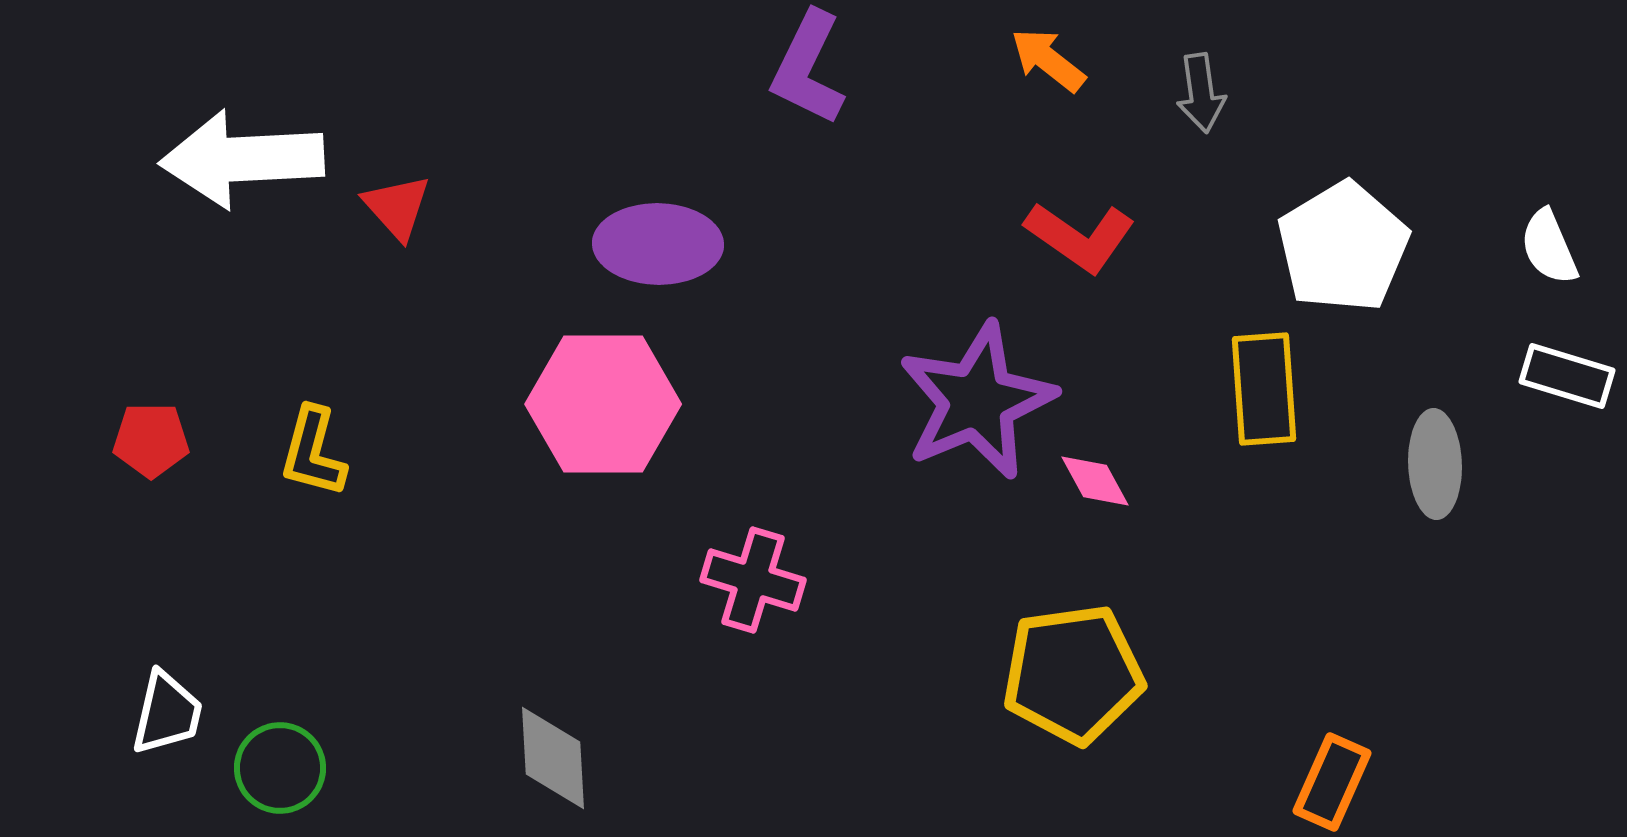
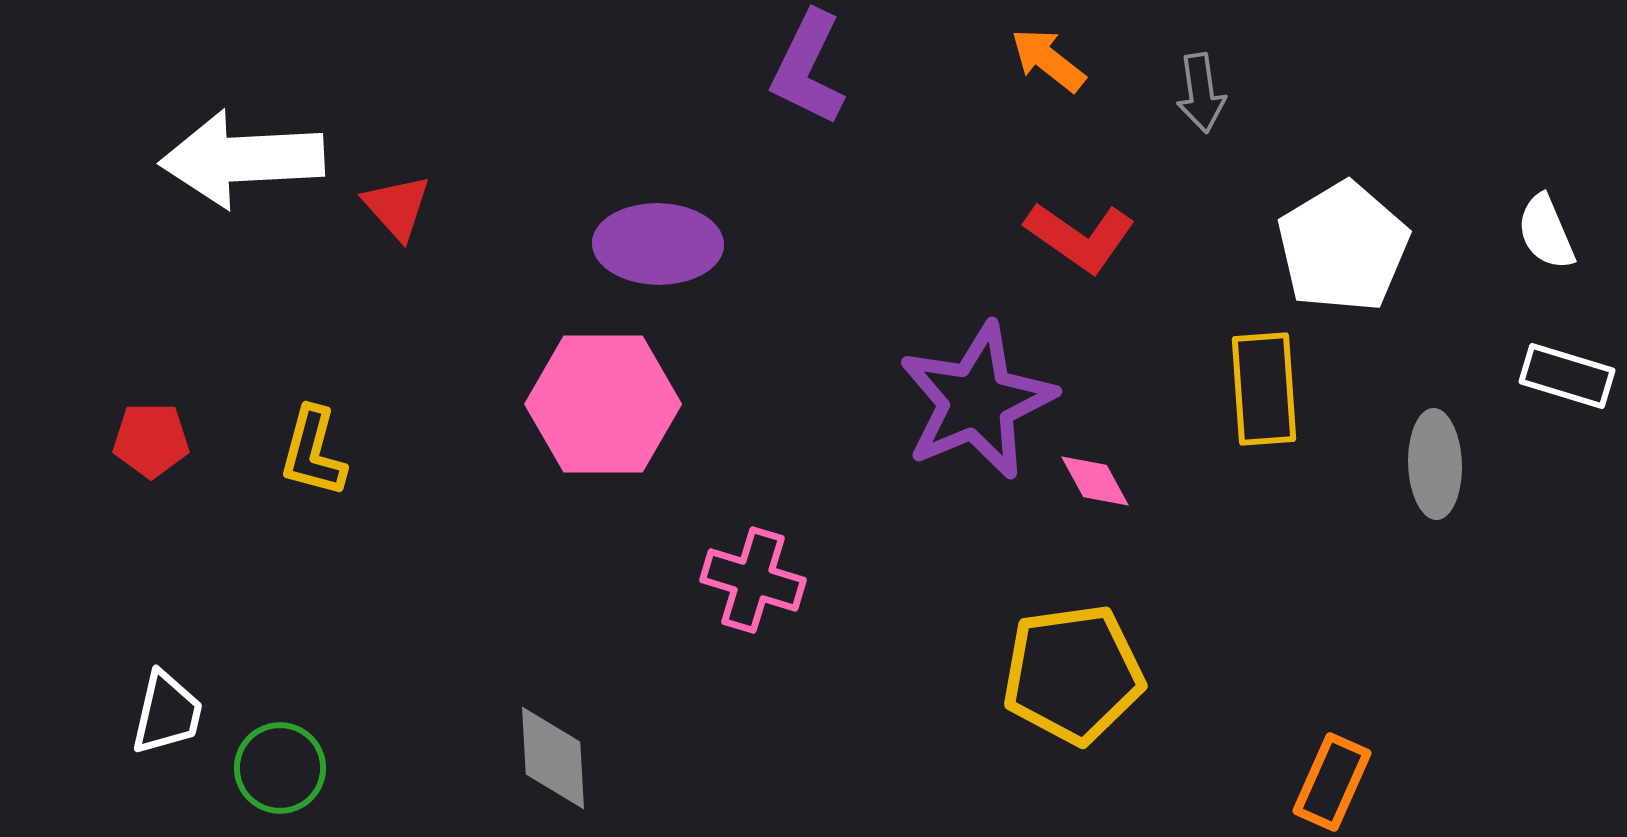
white semicircle: moved 3 px left, 15 px up
